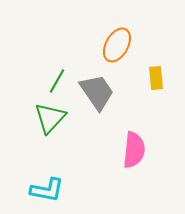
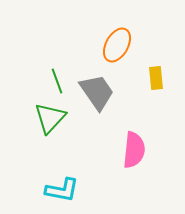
green line: rotated 50 degrees counterclockwise
cyan L-shape: moved 15 px right
